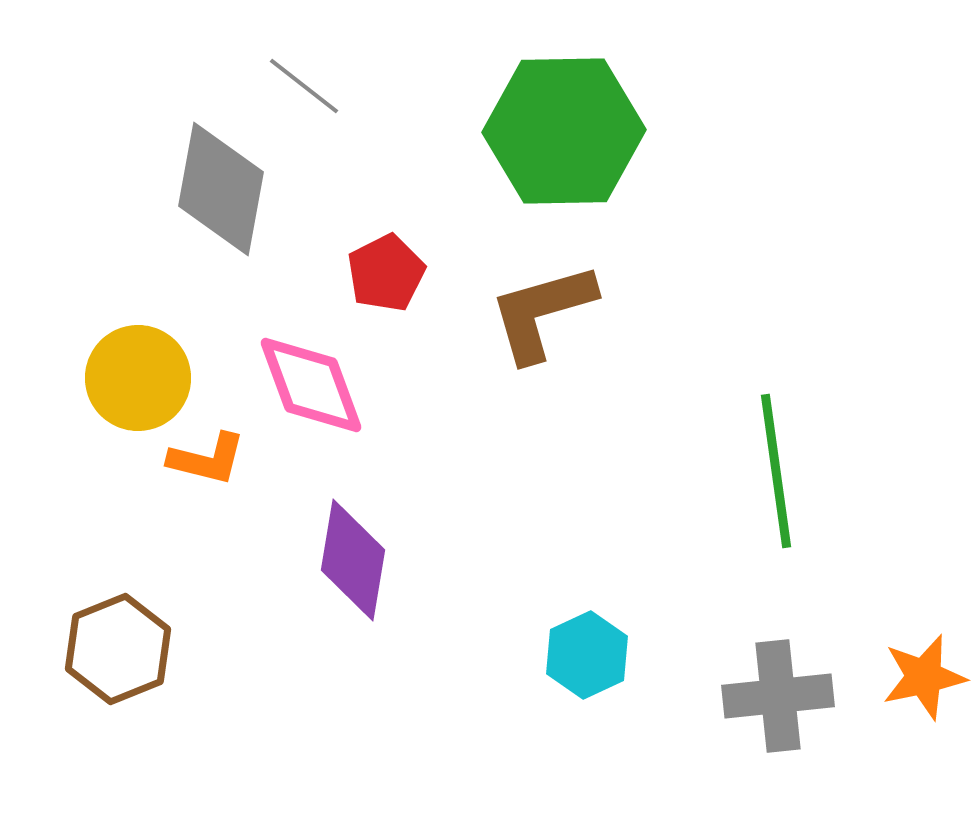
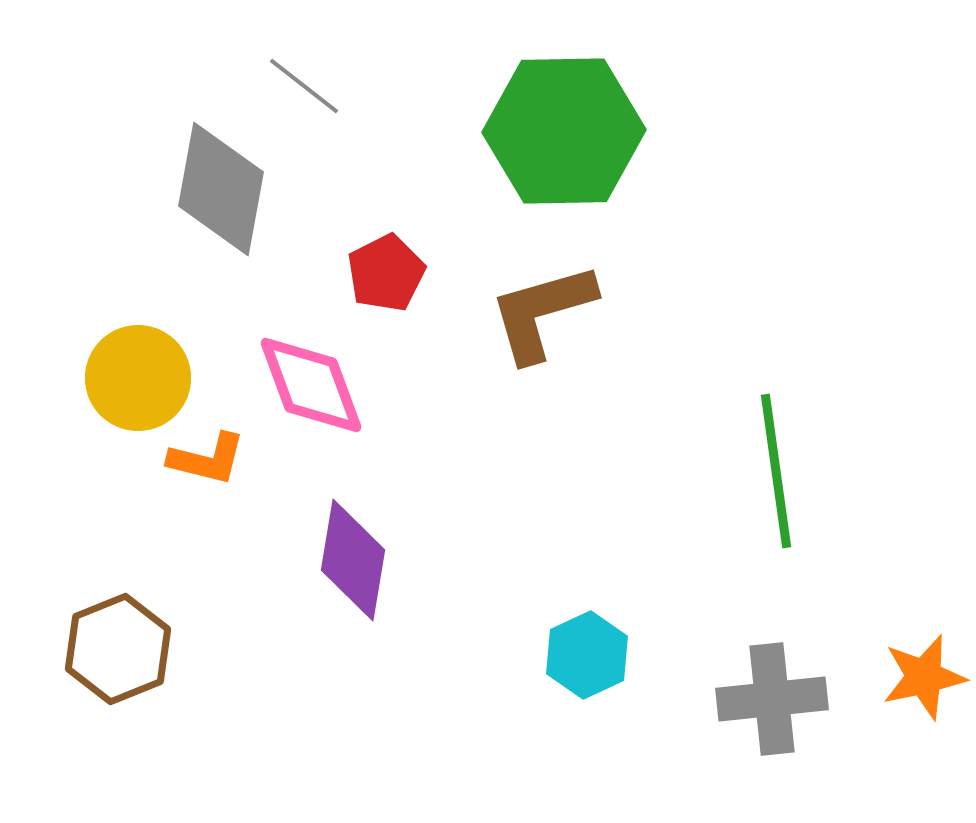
gray cross: moved 6 px left, 3 px down
